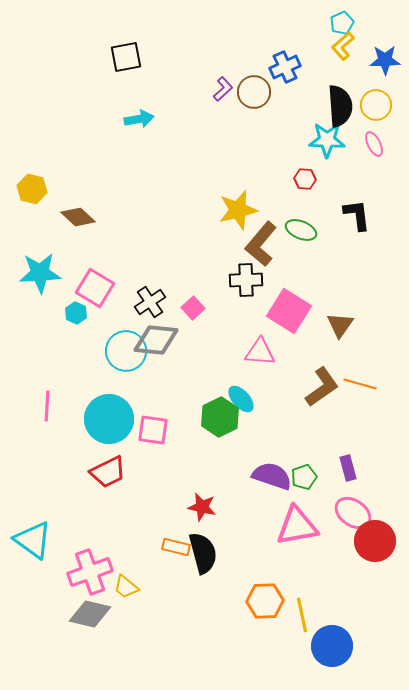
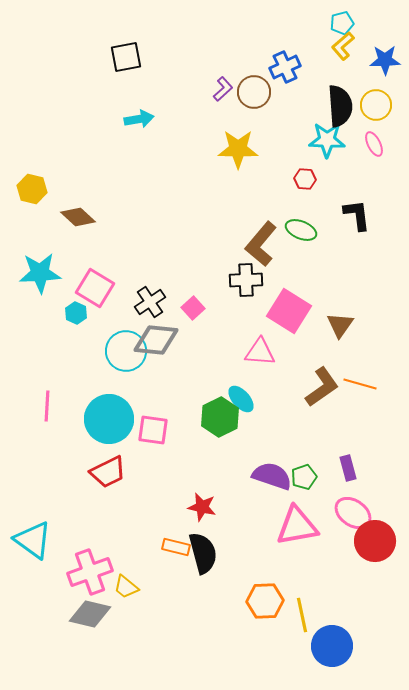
cyan pentagon at (342, 23): rotated 10 degrees clockwise
yellow star at (238, 210): moved 61 px up; rotated 15 degrees clockwise
